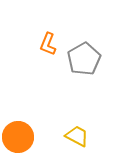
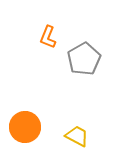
orange L-shape: moved 7 px up
orange circle: moved 7 px right, 10 px up
